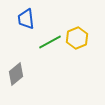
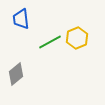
blue trapezoid: moved 5 px left
